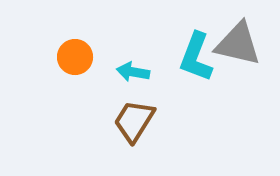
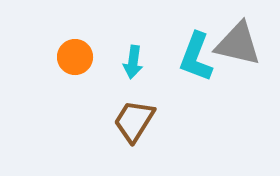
cyan arrow: moved 10 px up; rotated 92 degrees counterclockwise
